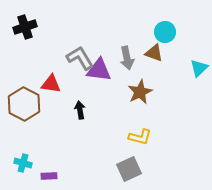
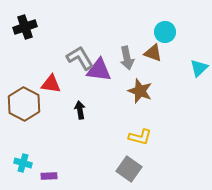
brown triangle: moved 1 px left
brown star: moved 1 px up; rotated 25 degrees counterclockwise
gray square: rotated 30 degrees counterclockwise
